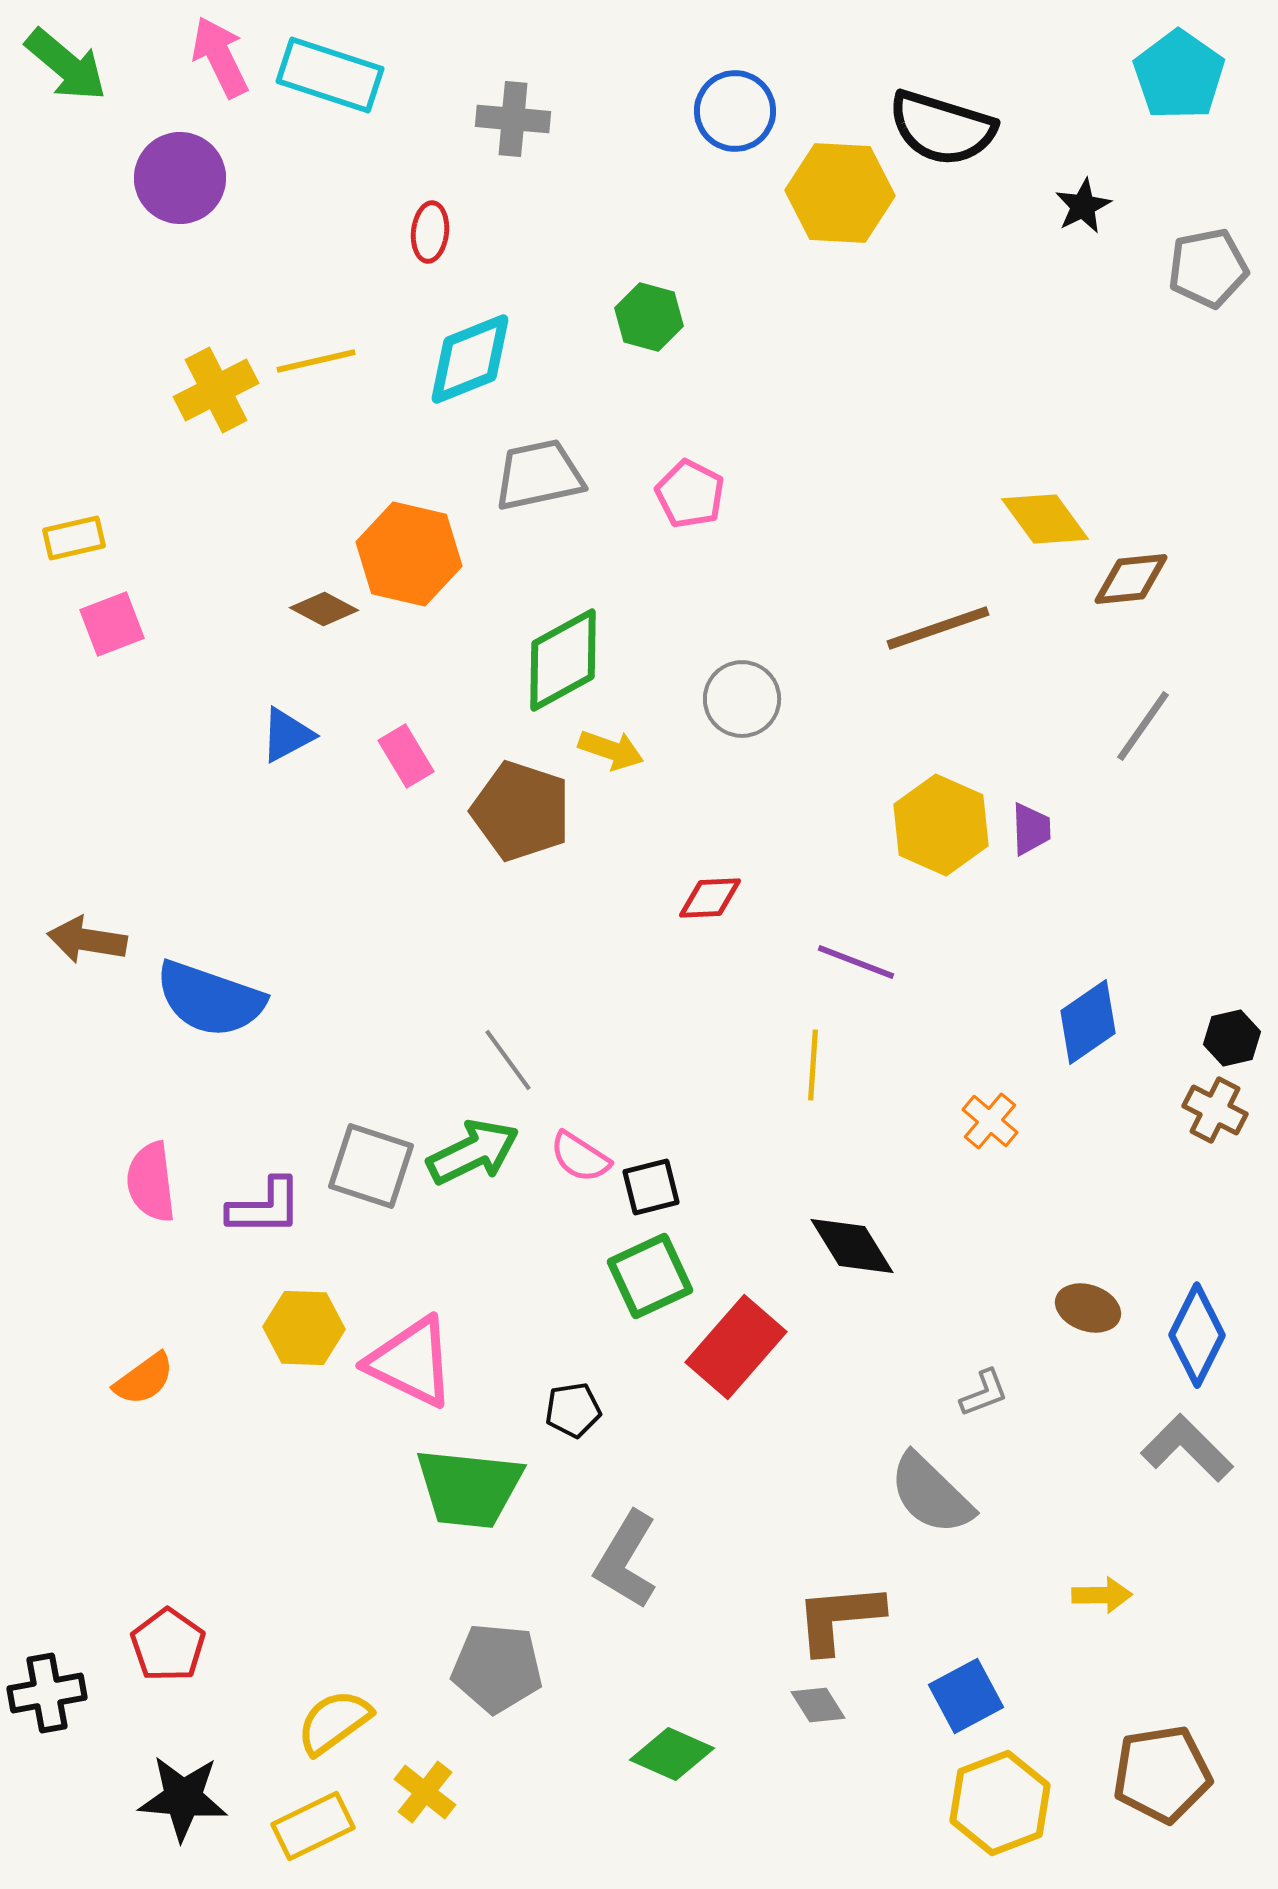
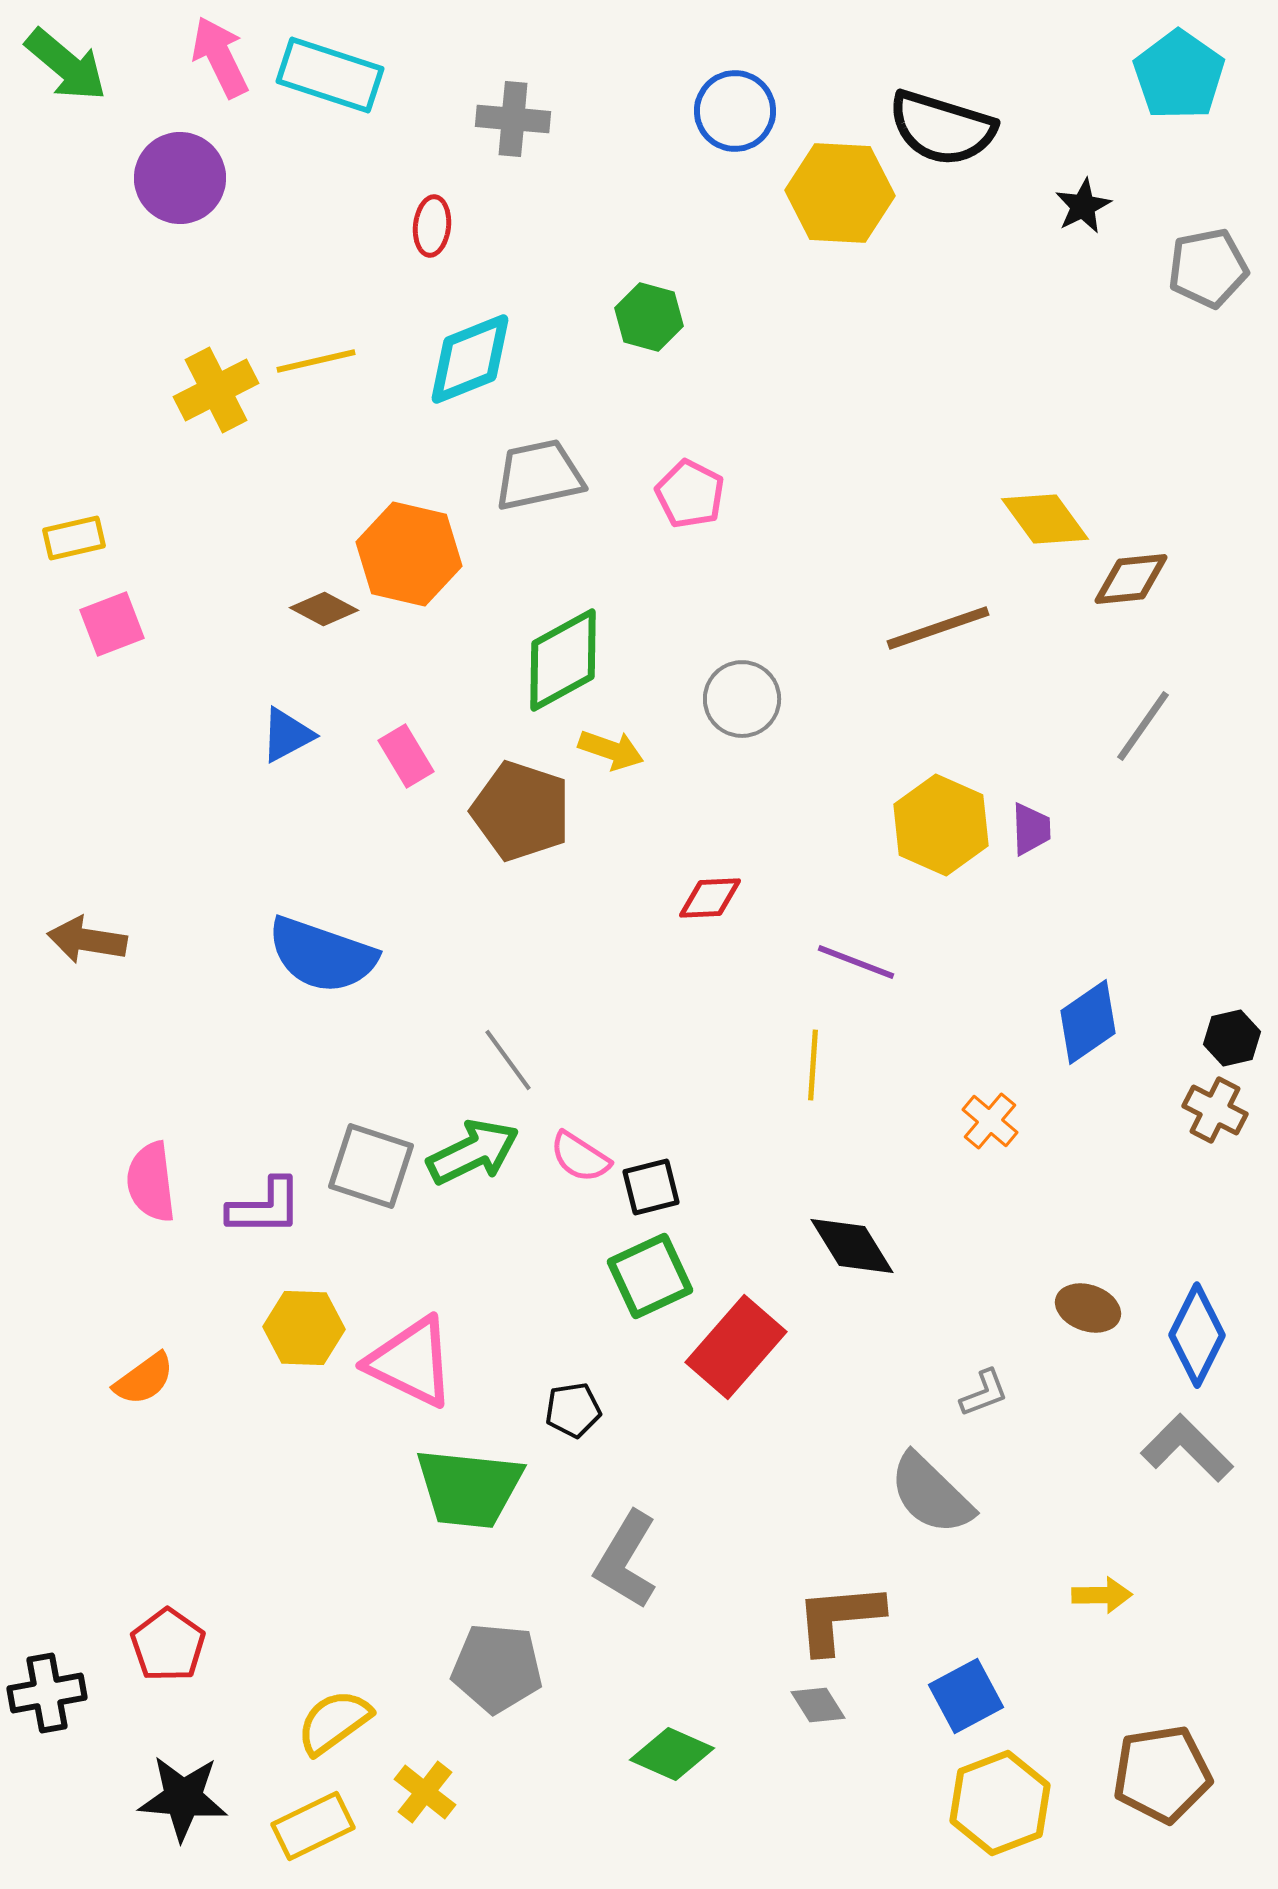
red ellipse at (430, 232): moved 2 px right, 6 px up
blue semicircle at (210, 999): moved 112 px right, 44 px up
